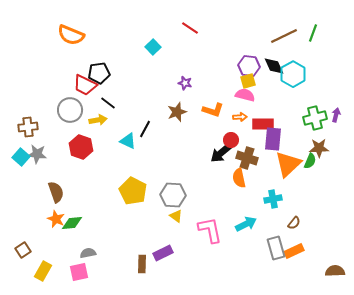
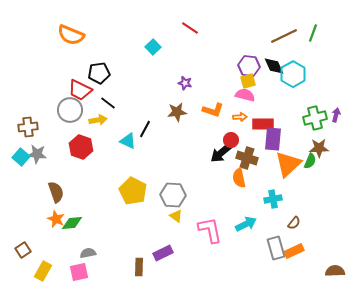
red trapezoid at (85, 85): moved 5 px left, 5 px down
brown star at (177, 112): rotated 12 degrees clockwise
brown rectangle at (142, 264): moved 3 px left, 3 px down
